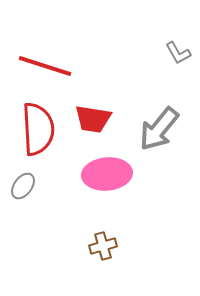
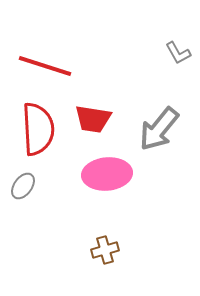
brown cross: moved 2 px right, 4 px down
